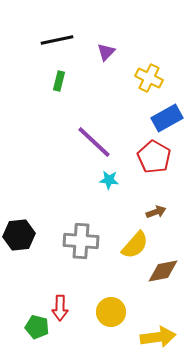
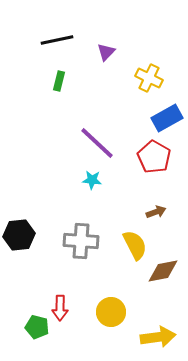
purple line: moved 3 px right, 1 px down
cyan star: moved 17 px left
yellow semicircle: rotated 68 degrees counterclockwise
